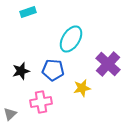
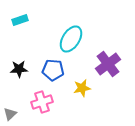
cyan rectangle: moved 8 px left, 8 px down
purple cross: rotated 10 degrees clockwise
black star: moved 2 px left, 2 px up; rotated 12 degrees clockwise
pink cross: moved 1 px right; rotated 10 degrees counterclockwise
